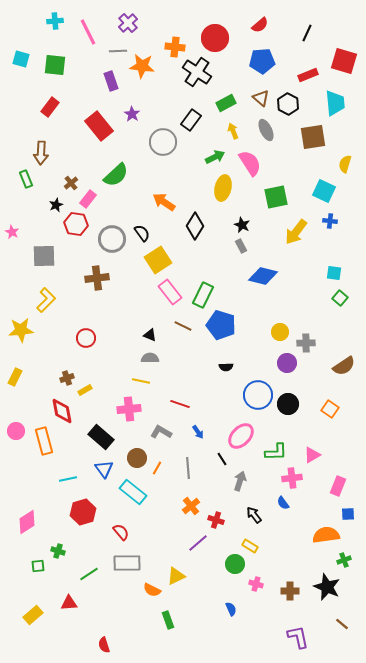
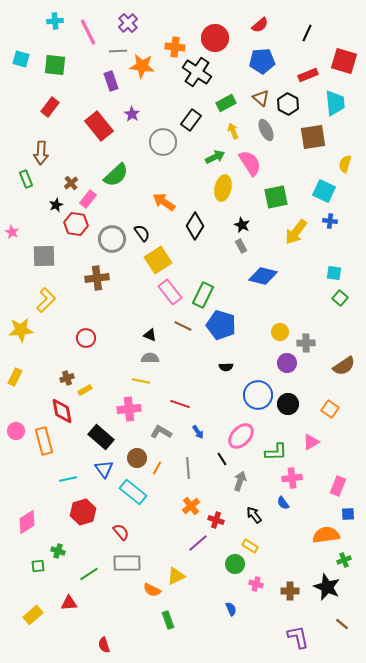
pink triangle at (312, 455): moved 1 px left, 13 px up
